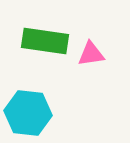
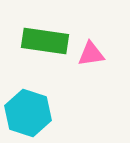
cyan hexagon: rotated 12 degrees clockwise
